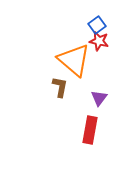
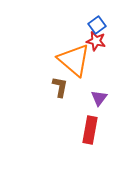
red star: moved 3 px left
